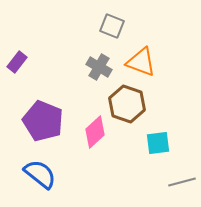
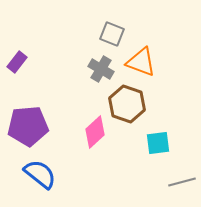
gray square: moved 8 px down
gray cross: moved 2 px right, 2 px down
purple pentagon: moved 15 px left, 5 px down; rotated 27 degrees counterclockwise
